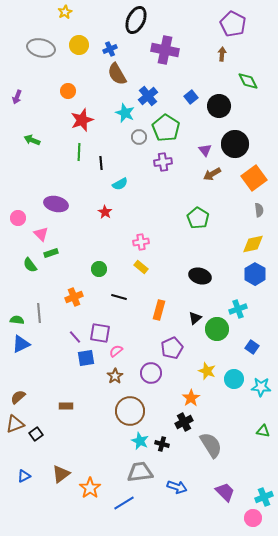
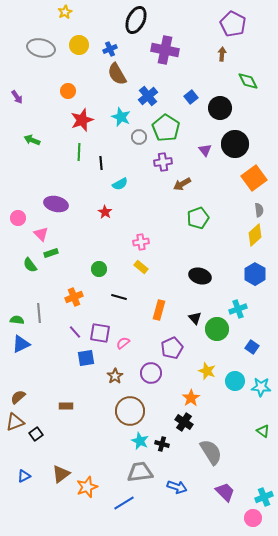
purple arrow at (17, 97): rotated 56 degrees counterclockwise
black circle at (219, 106): moved 1 px right, 2 px down
cyan star at (125, 113): moved 4 px left, 4 px down
brown arrow at (212, 174): moved 30 px left, 10 px down
green pentagon at (198, 218): rotated 20 degrees clockwise
yellow diamond at (253, 244): moved 2 px right, 9 px up; rotated 30 degrees counterclockwise
black triangle at (195, 318): rotated 32 degrees counterclockwise
purple line at (75, 337): moved 5 px up
pink semicircle at (116, 351): moved 7 px right, 8 px up
cyan circle at (234, 379): moved 1 px right, 2 px down
black cross at (184, 422): rotated 30 degrees counterclockwise
brown triangle at (15, 424): moved 2 px up
green triangle at (263, 431): rotated 24 degrees clockwise
gray semicircle at (211, 445): moved 7 px down
orange star at (90, 488): moved 3 px left, 1 px up; rotated 15 degrees clockwise
